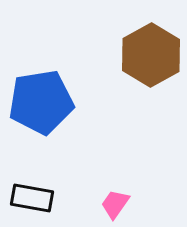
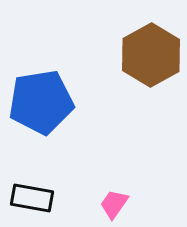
pink trapezoid: moved 1 px left
